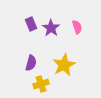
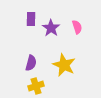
purple rectangle: moved 5 px up; rotated 24 degrees clockwise
yellow star: rotated 20 degrees counterclockwise
yellow cross: moved 5 px left, 2 px down
